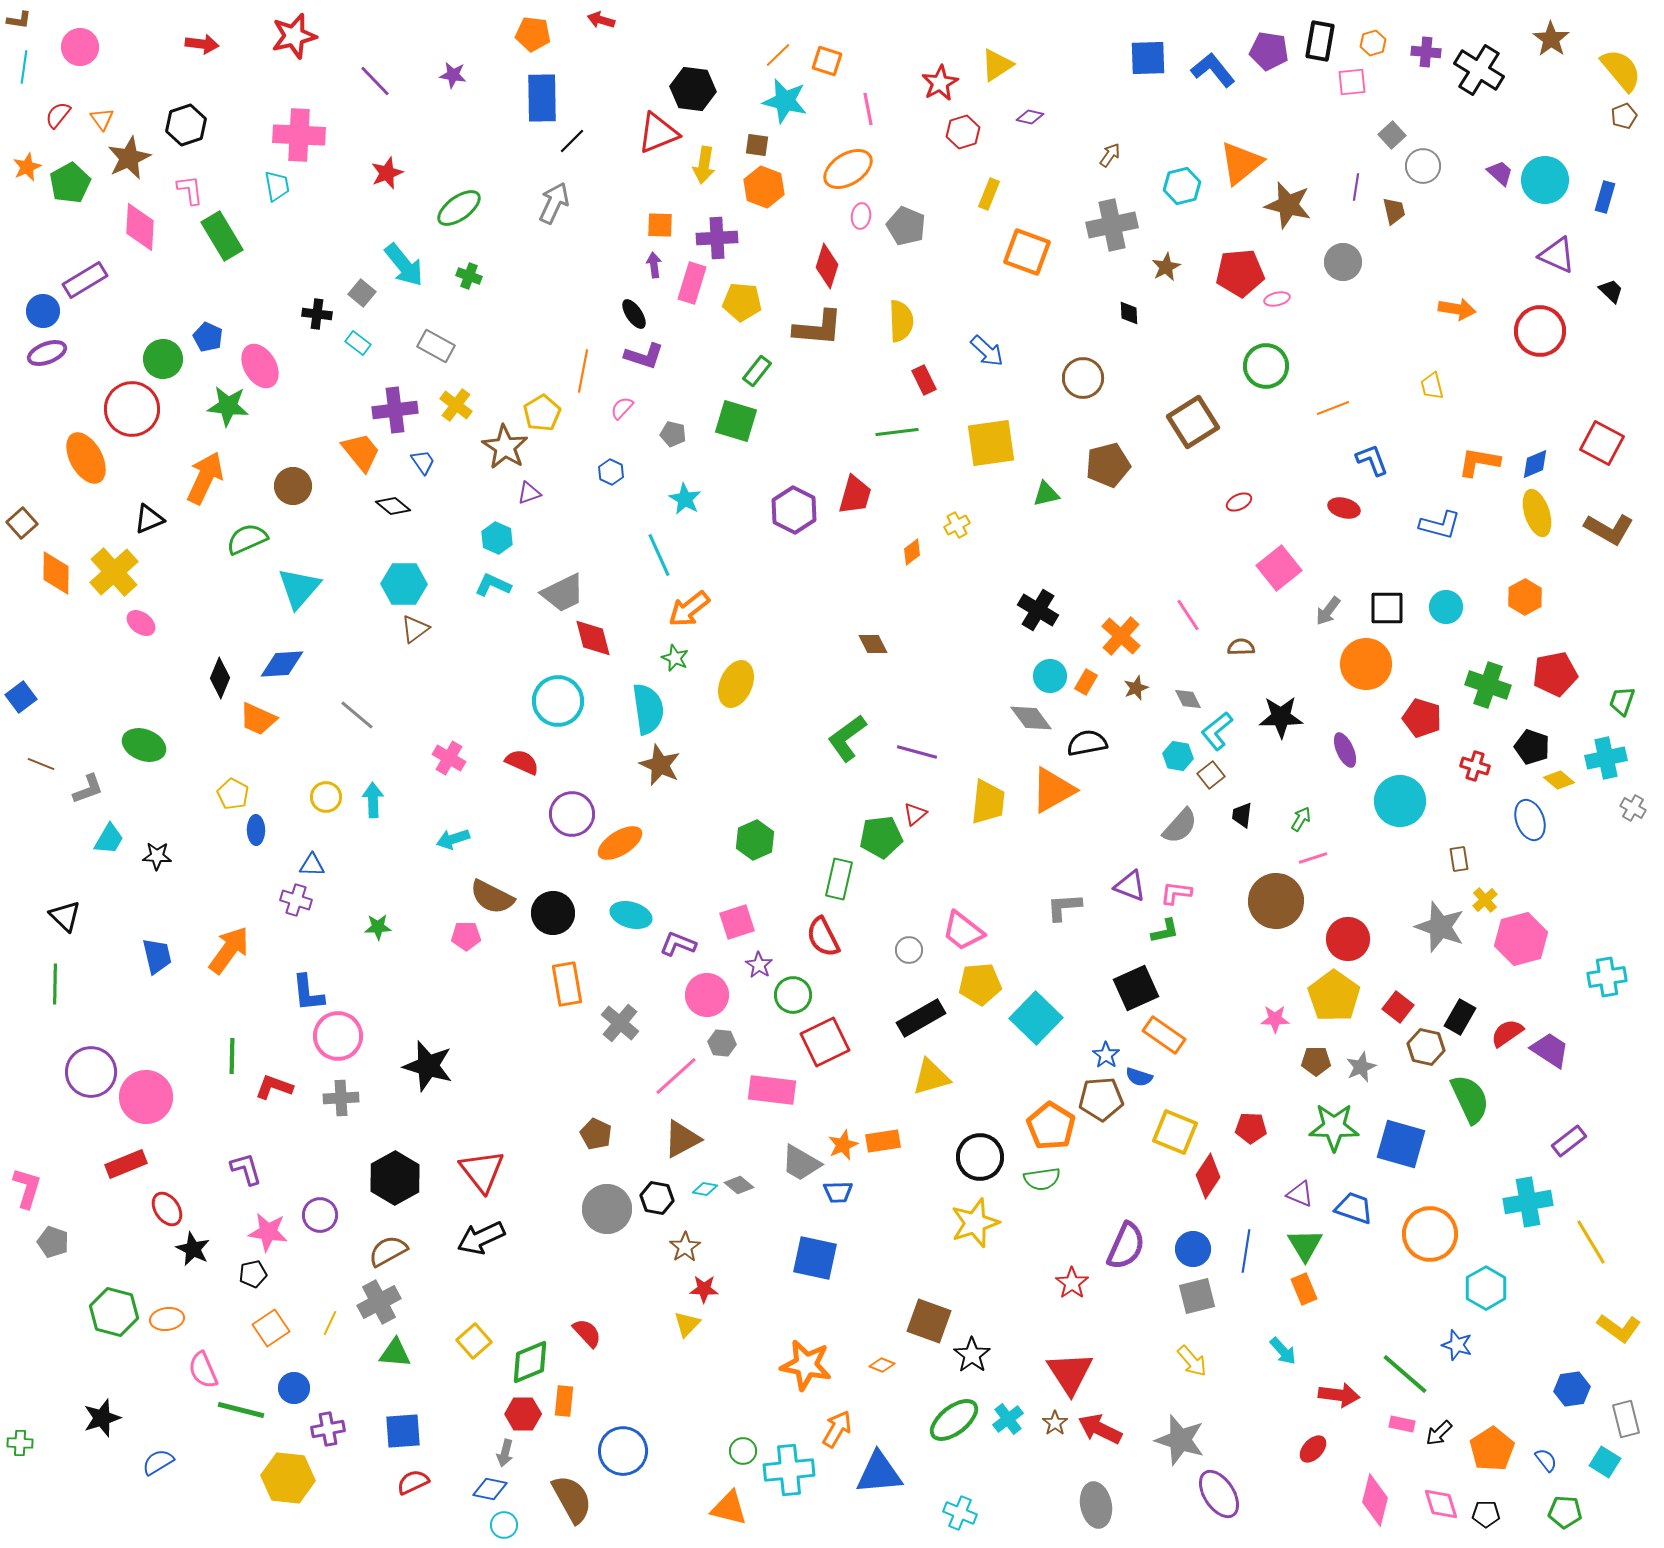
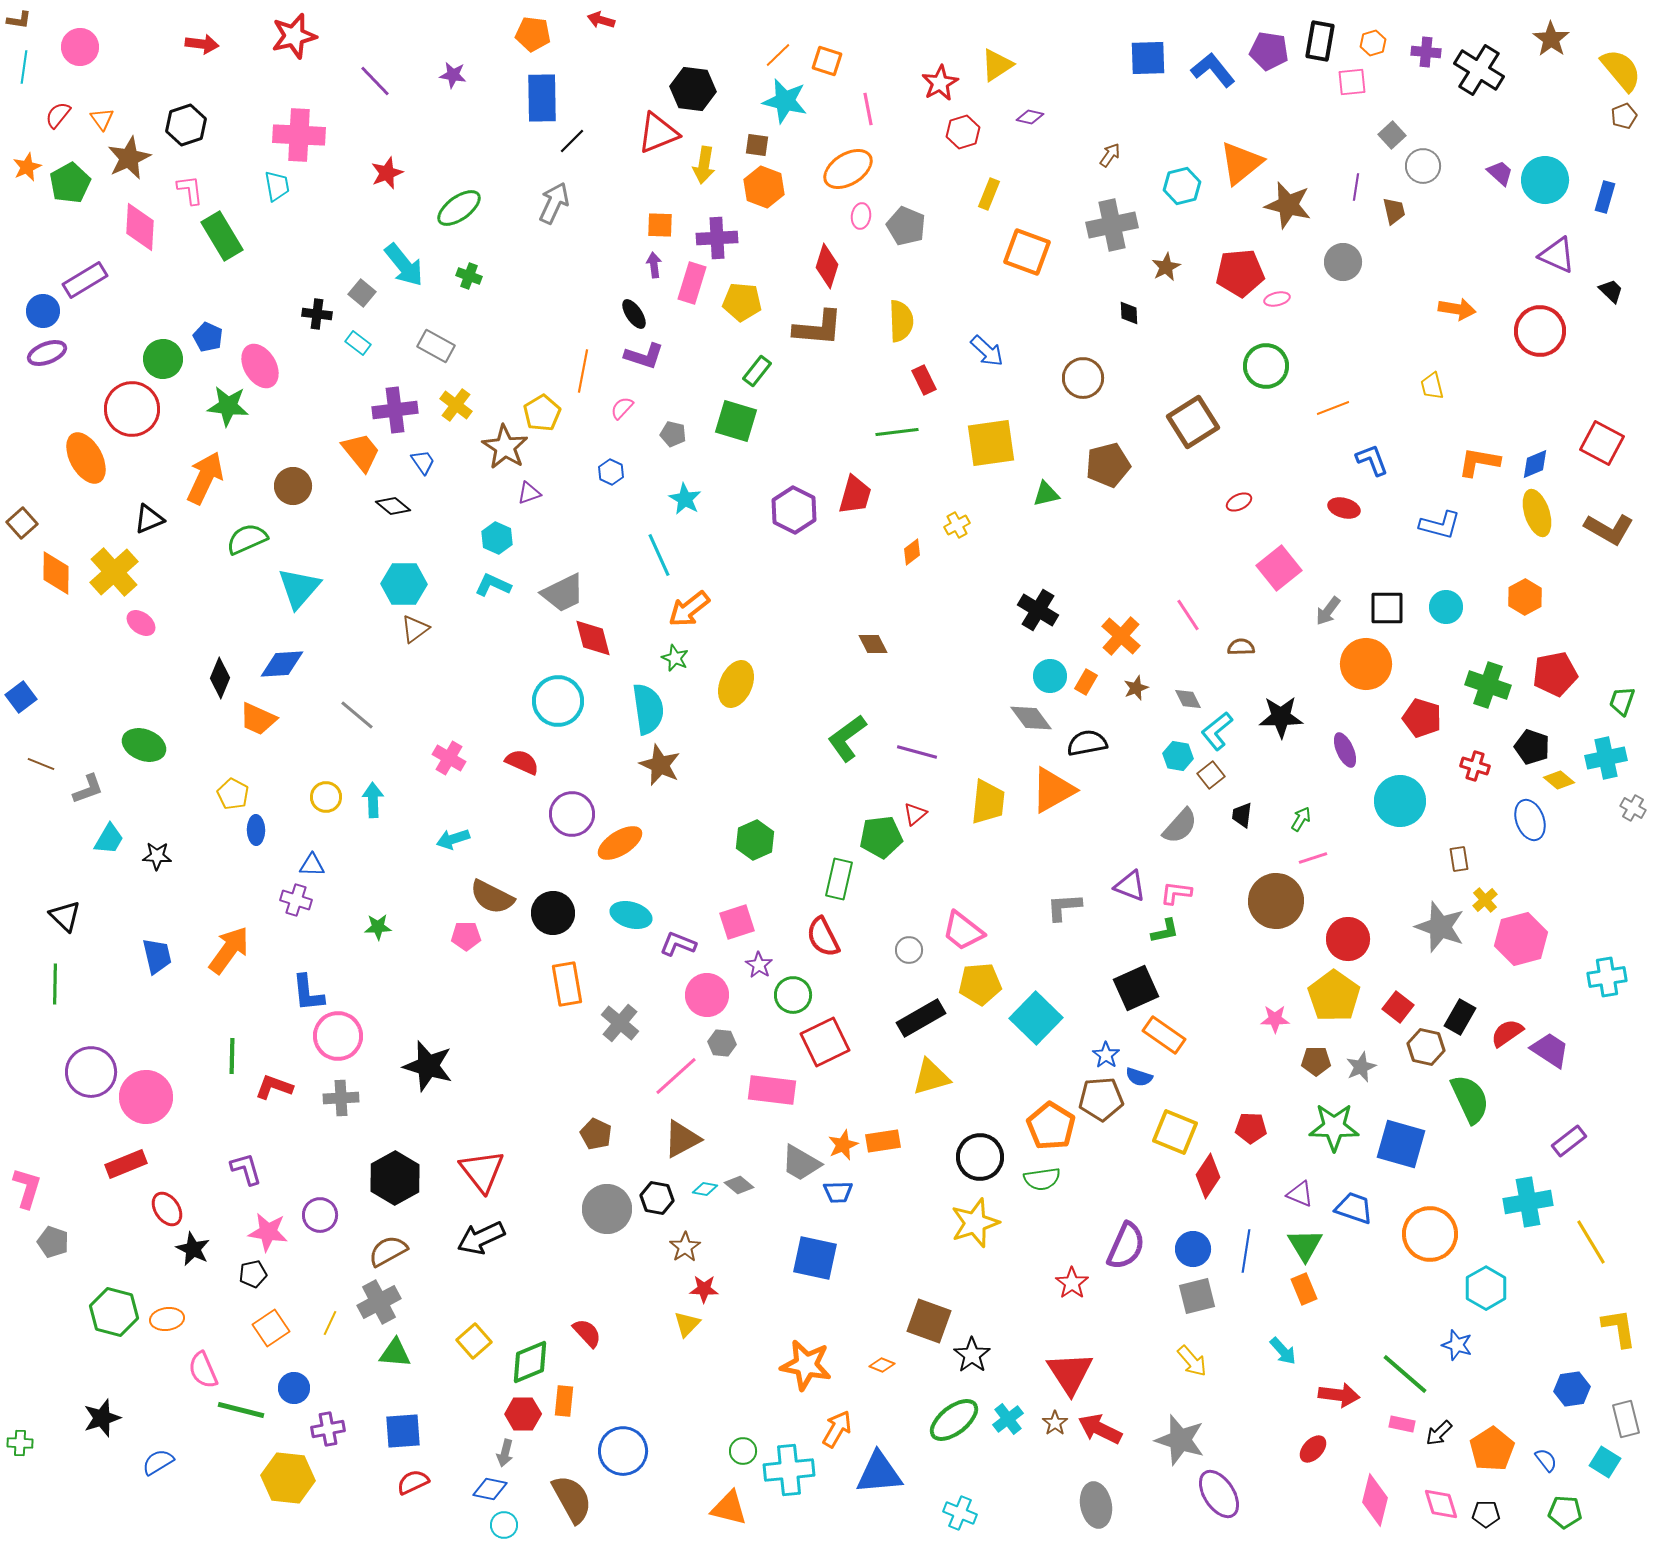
yellow L-shape at (1619, 1328): rotated 135 degrees counterclockwise
